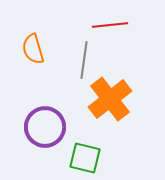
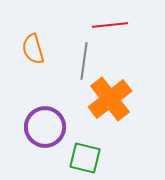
gray line: moved 1 px down
